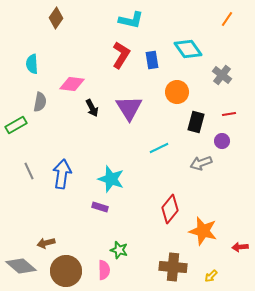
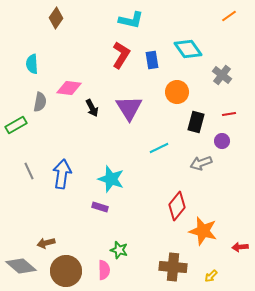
orange line: moved 2 px right, 3 px up; rotated 21 degrees clockwise
pink diamond: moved 3 px left, 4 px down
red diamond: moved 7 px right, 3 px up
